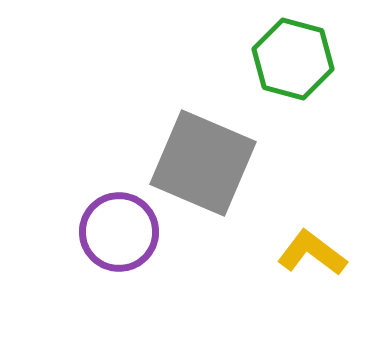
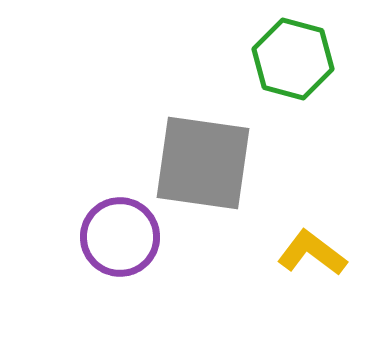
gray square: rotated 15 degrees counterclockwise
purple circle: moved 1 px right, 5 px down
